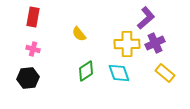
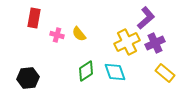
red rectangle: moved 1 px right, 1 px down
yellow cross: moved 2 px up; rotated 25 degrees counterclockwise
pink cross: moved 24 px right, 14 px up
cyan diamond: moved 4 px left, 1 px up
